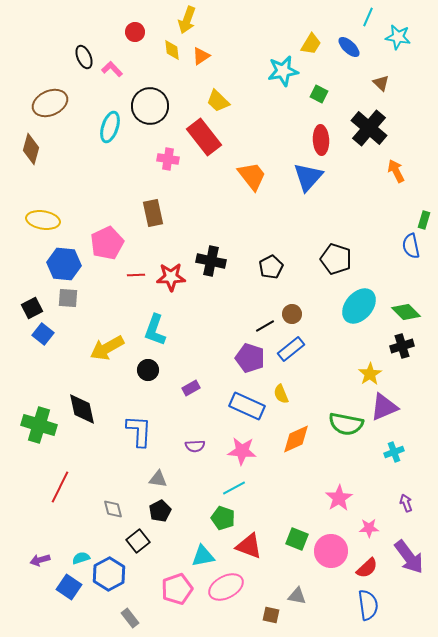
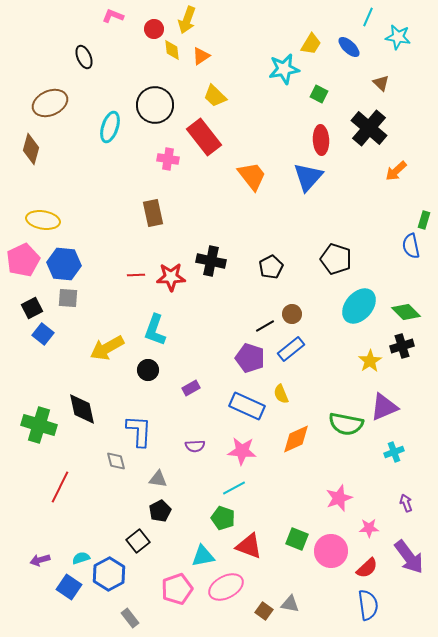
red circle at (135, 32): moved 19 px right, 3 px up
pink L-shape at (112, 69): moved 1 px right, 53 px up; rotated 25 degrees counterclockwise
cyan star at (283, 71): moved 1 px right, 2 px up
yellow trapezoid at (218, 101): moved 3 px left, 5 px up
black circle at (150, 106): moved 5 px right, 1 px up
orange arrow at (396, 171): rotated 105 degrees counterclockwise
pink pentagon at (107, 243): moved 84 px left, 17 px down
yellow star at (370, 374): moved 13 px up
pink star at (339, 498): rotated 12 degrees clockwise
gray diamond at (113, 509): moved 3 px right, 48 px up
gray triangle at (297, 596): moved 7 px left, 8 px down
brown square at (271, 615): moved 7 px left, 4 px up; rotated 24 degrees clockwise
